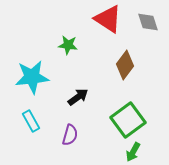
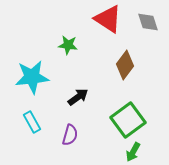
cyan rectangle: moved 1 px right, 1 px down
